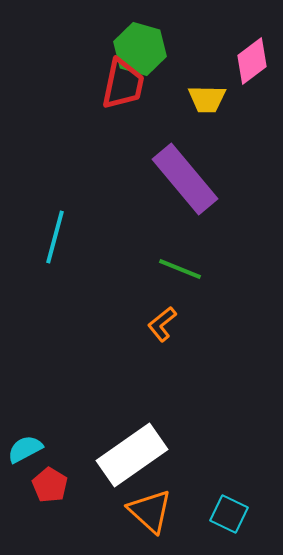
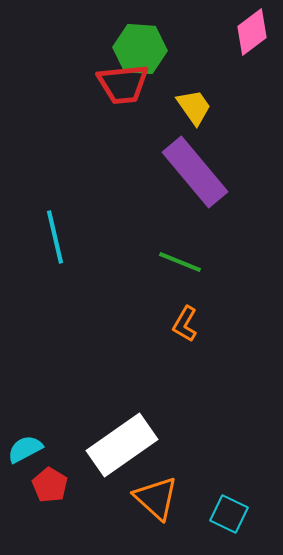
green hexagon: rotated 12 degrees counterclockwise
pink diamond: moved 29 px up
red trapezoid: rotated 72 degrees clockwise
yellow trapezoid: moved 13 px left, 8 px down; rotated 126 degrees counterclockwise
purple rectangle: moved 10 px right, 7 px up
cyan line: rotated 28 degrees counterclockwise
green line: moved 7 px up
orange L-shape: moved 23 px right; rotated 21 degrees counterclockwise
white rectangle: moved 10 px left, 10 px up
orange triangle: moved 6 px right, 13 px up
